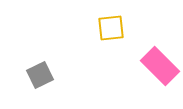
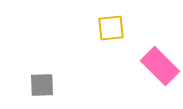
gray square: moved 2 px right, 10 px down; rotated 24 degrees clockwise
